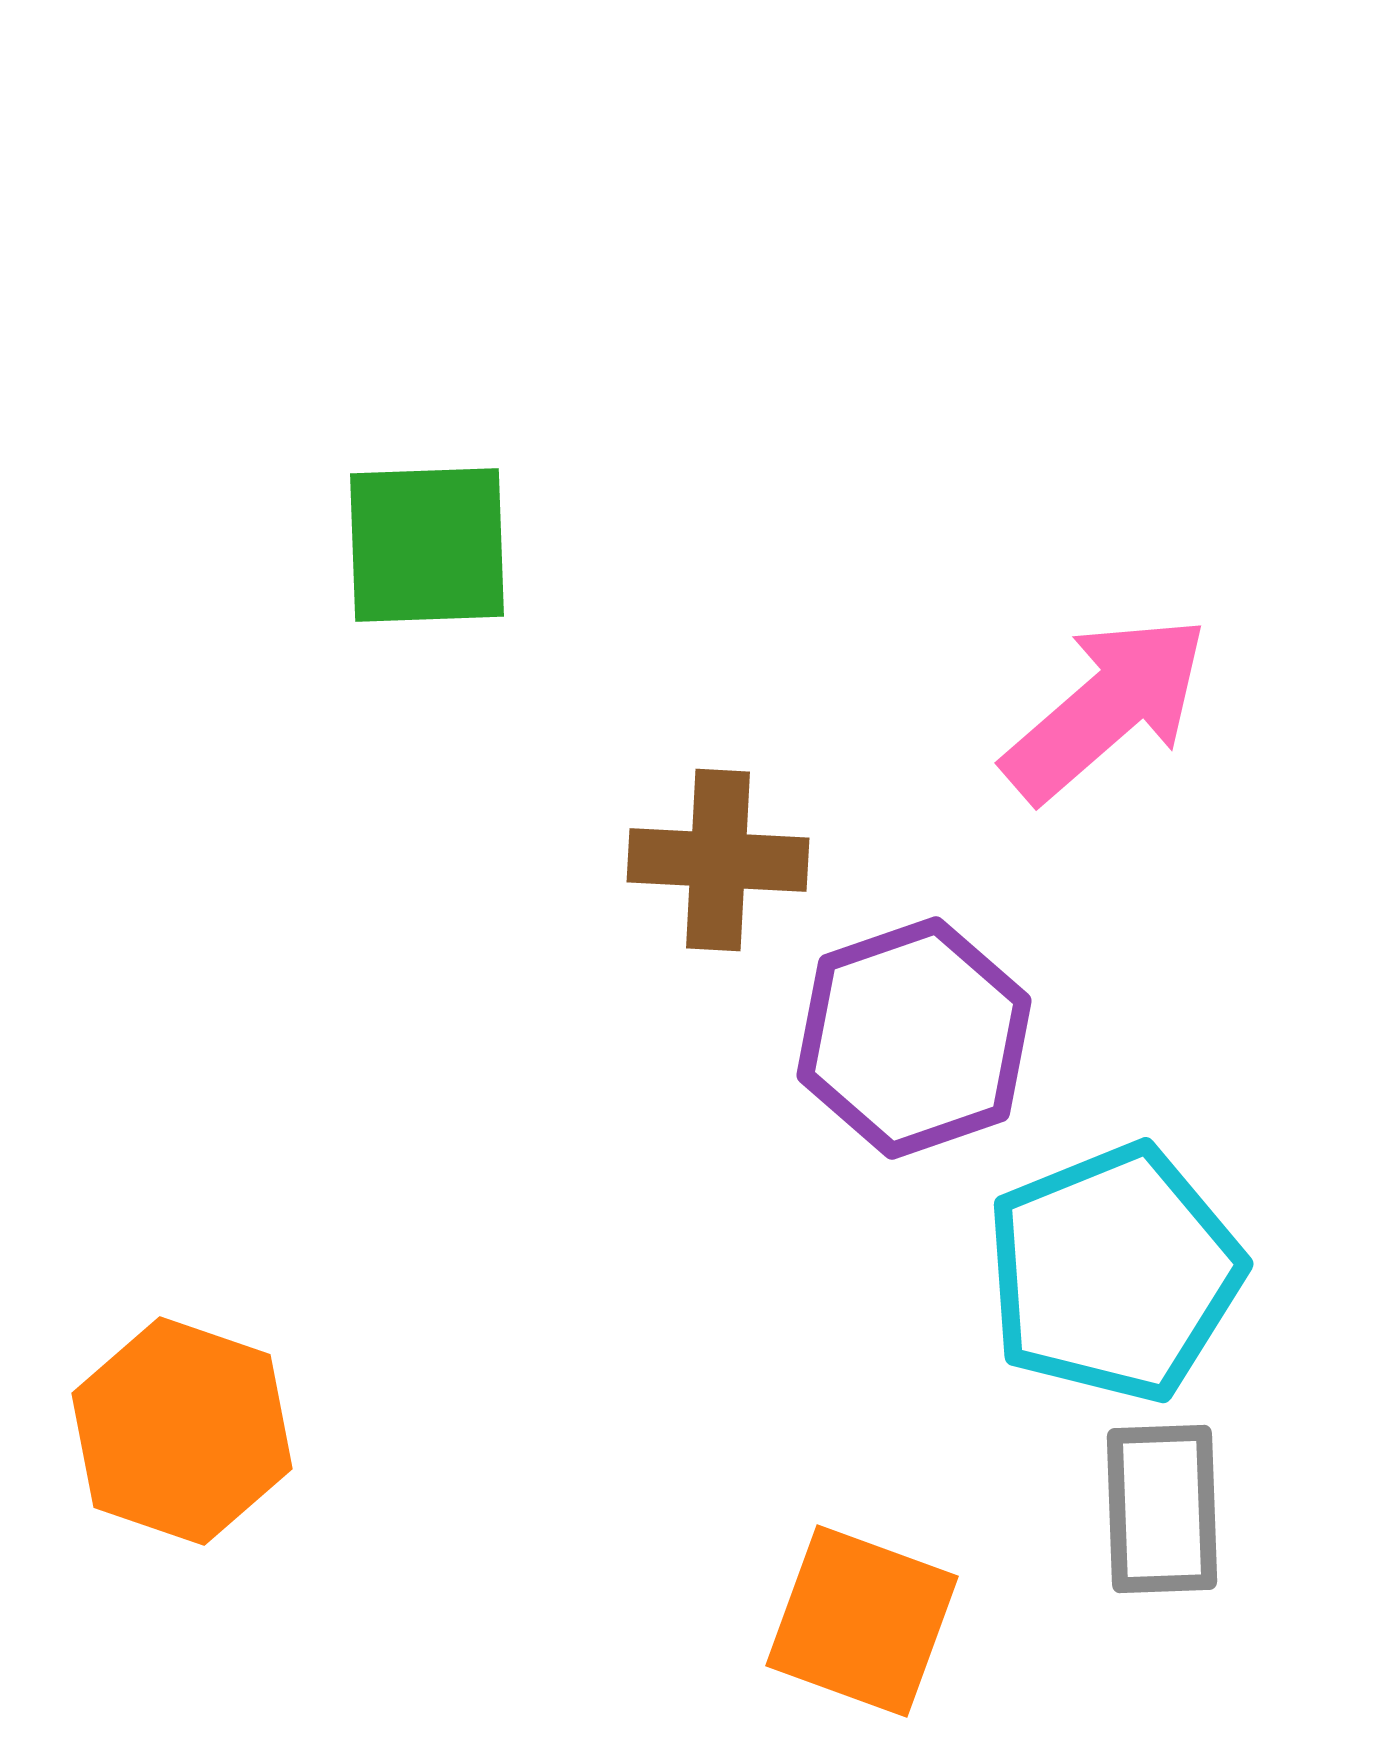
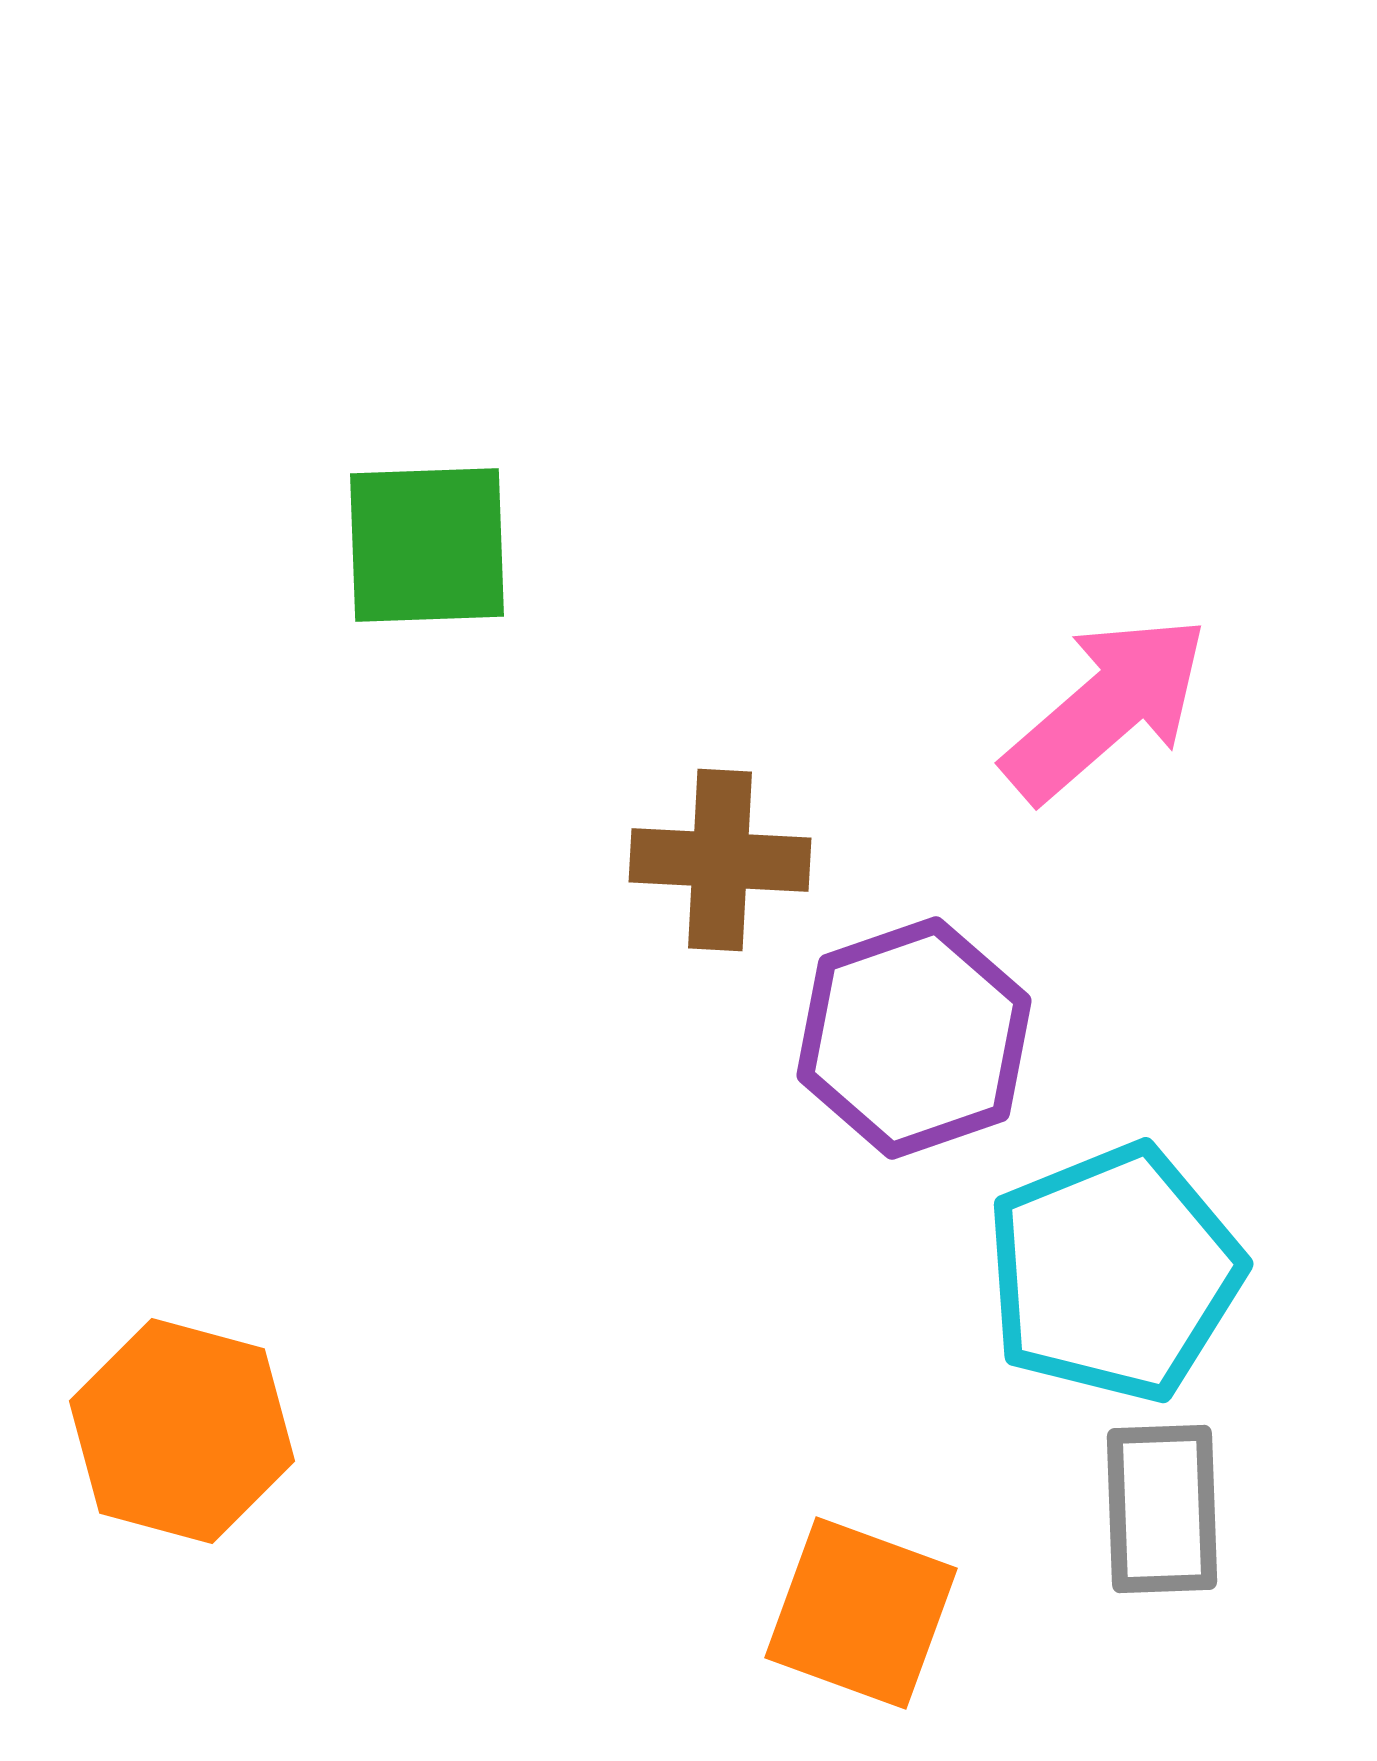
brown cross: moved 2 px right
orange hexagon: rotated 4 degrees counterclockwise
orange square: moved 1 px left, 8 px up
